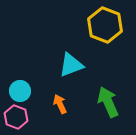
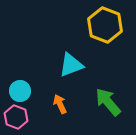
green arrow: rotated 16 degrees counterclockwise
